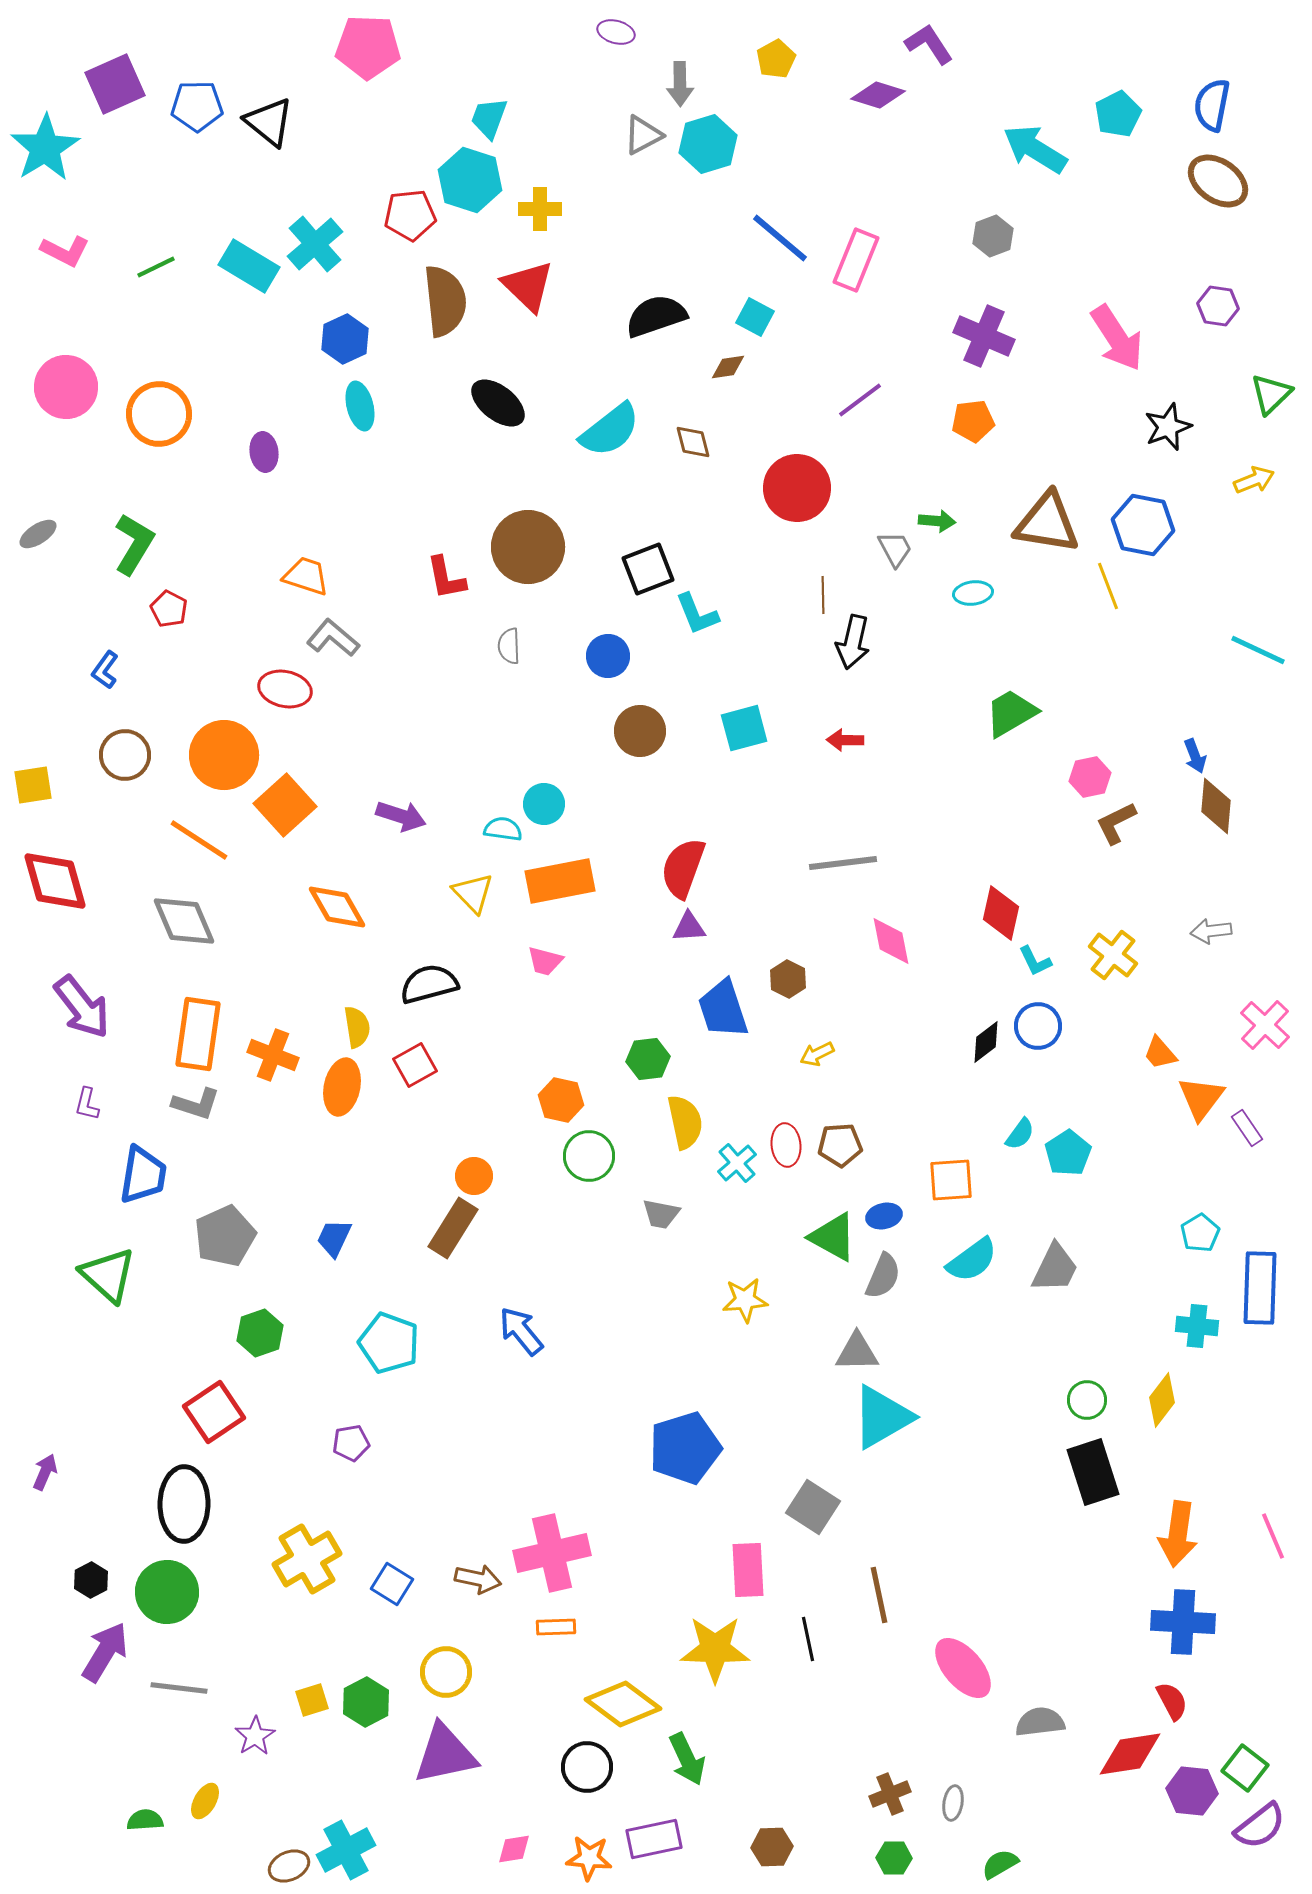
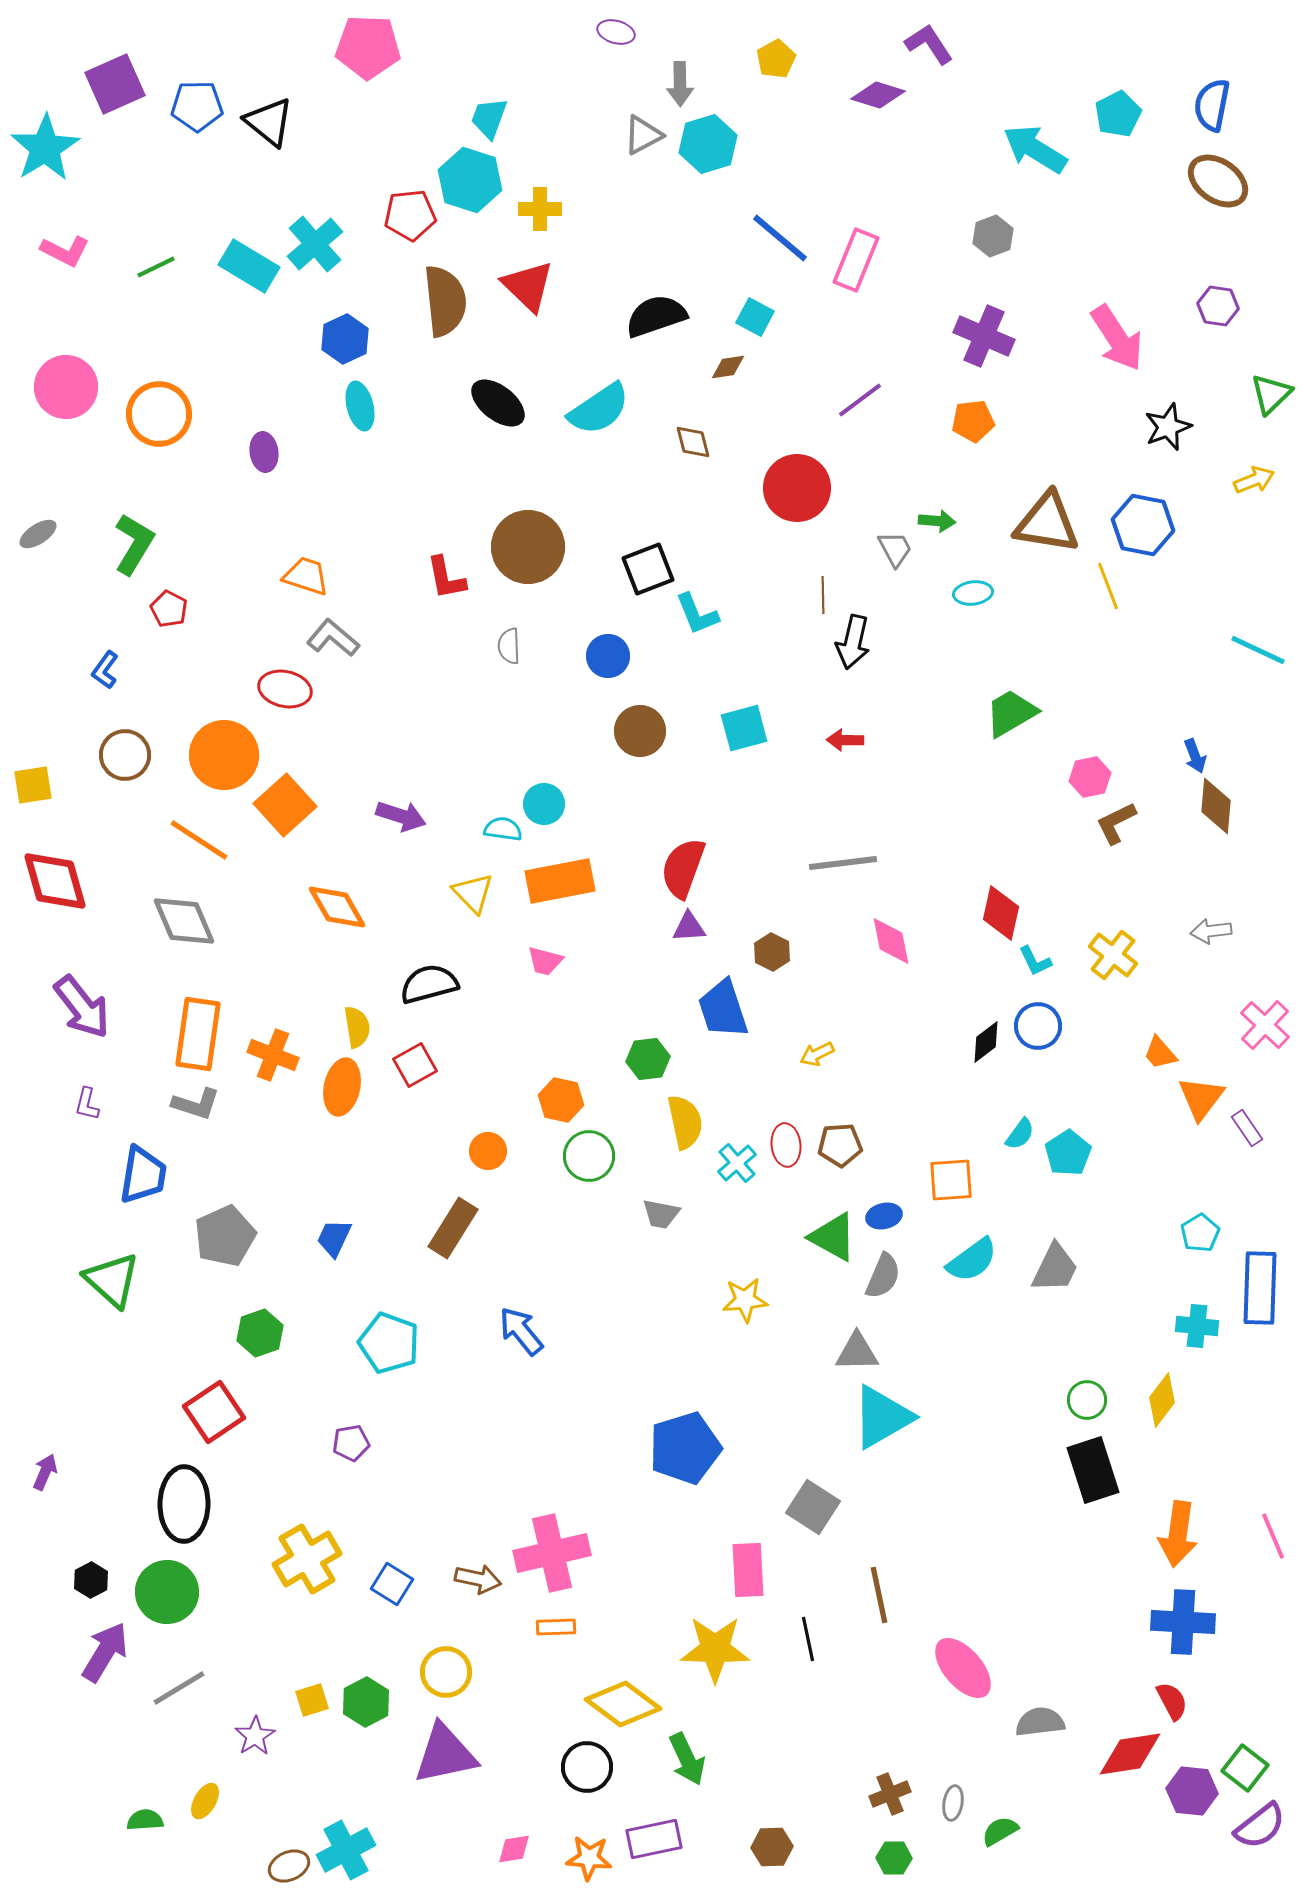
cyan semicircle at (610, 430): moved 11 px left, 21 px up; rotated 4 degrees clockwise
brown hexagon at (788, 979): moved 16 px left, 27 px up
orange circle at (474, 1176): moved 14 px right, 25 px up
green triangle at (108, 1275): moved 4 px right, 5 px down
black rectangle at (1093, 1472): moved 2 px up
gray line at (179, 1688): rotated 38 degrees counterclockwise
green semicircle at (1000, 1864): moved 33 px up
